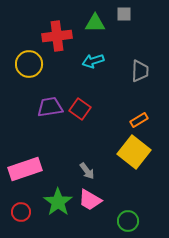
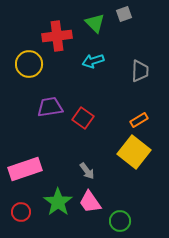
gray square: rotated 21 degrees counterclockwise
green triangle: rotated 45 degrees clockwise
red square: moved 3 px right, 9 px down
pink trapezoid: moved 2 px down; rotated 25 degrees clockwise
green circle: moved 8 px left
